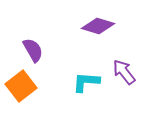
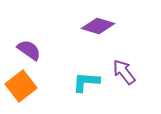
purple semicircle: moved 4 px left; rotated 25 degrees counterclockwise
